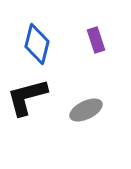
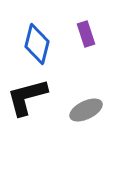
purple rectangle: moved 10 px left, 6 px up
